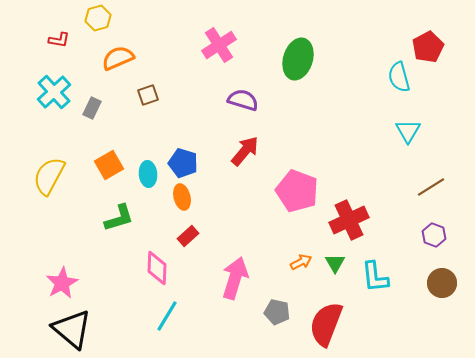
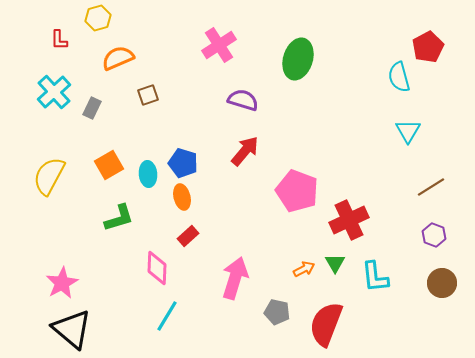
red L-shape: rotated 80 degrees clockwise
orange arrow: moved 3 px right, 7 px down
